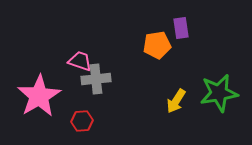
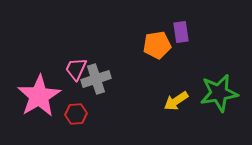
purple rectangle: moved 4 px down
pink trapezoid: moved 4 px left, 8 px down; rotated 85 degrees counterclockwise
gray cross: rotated 12 degrees counterclockwise
yellow arrow: rotated 25 degrees clockwise
red hexagon: moved 6 px left, 7 px up
